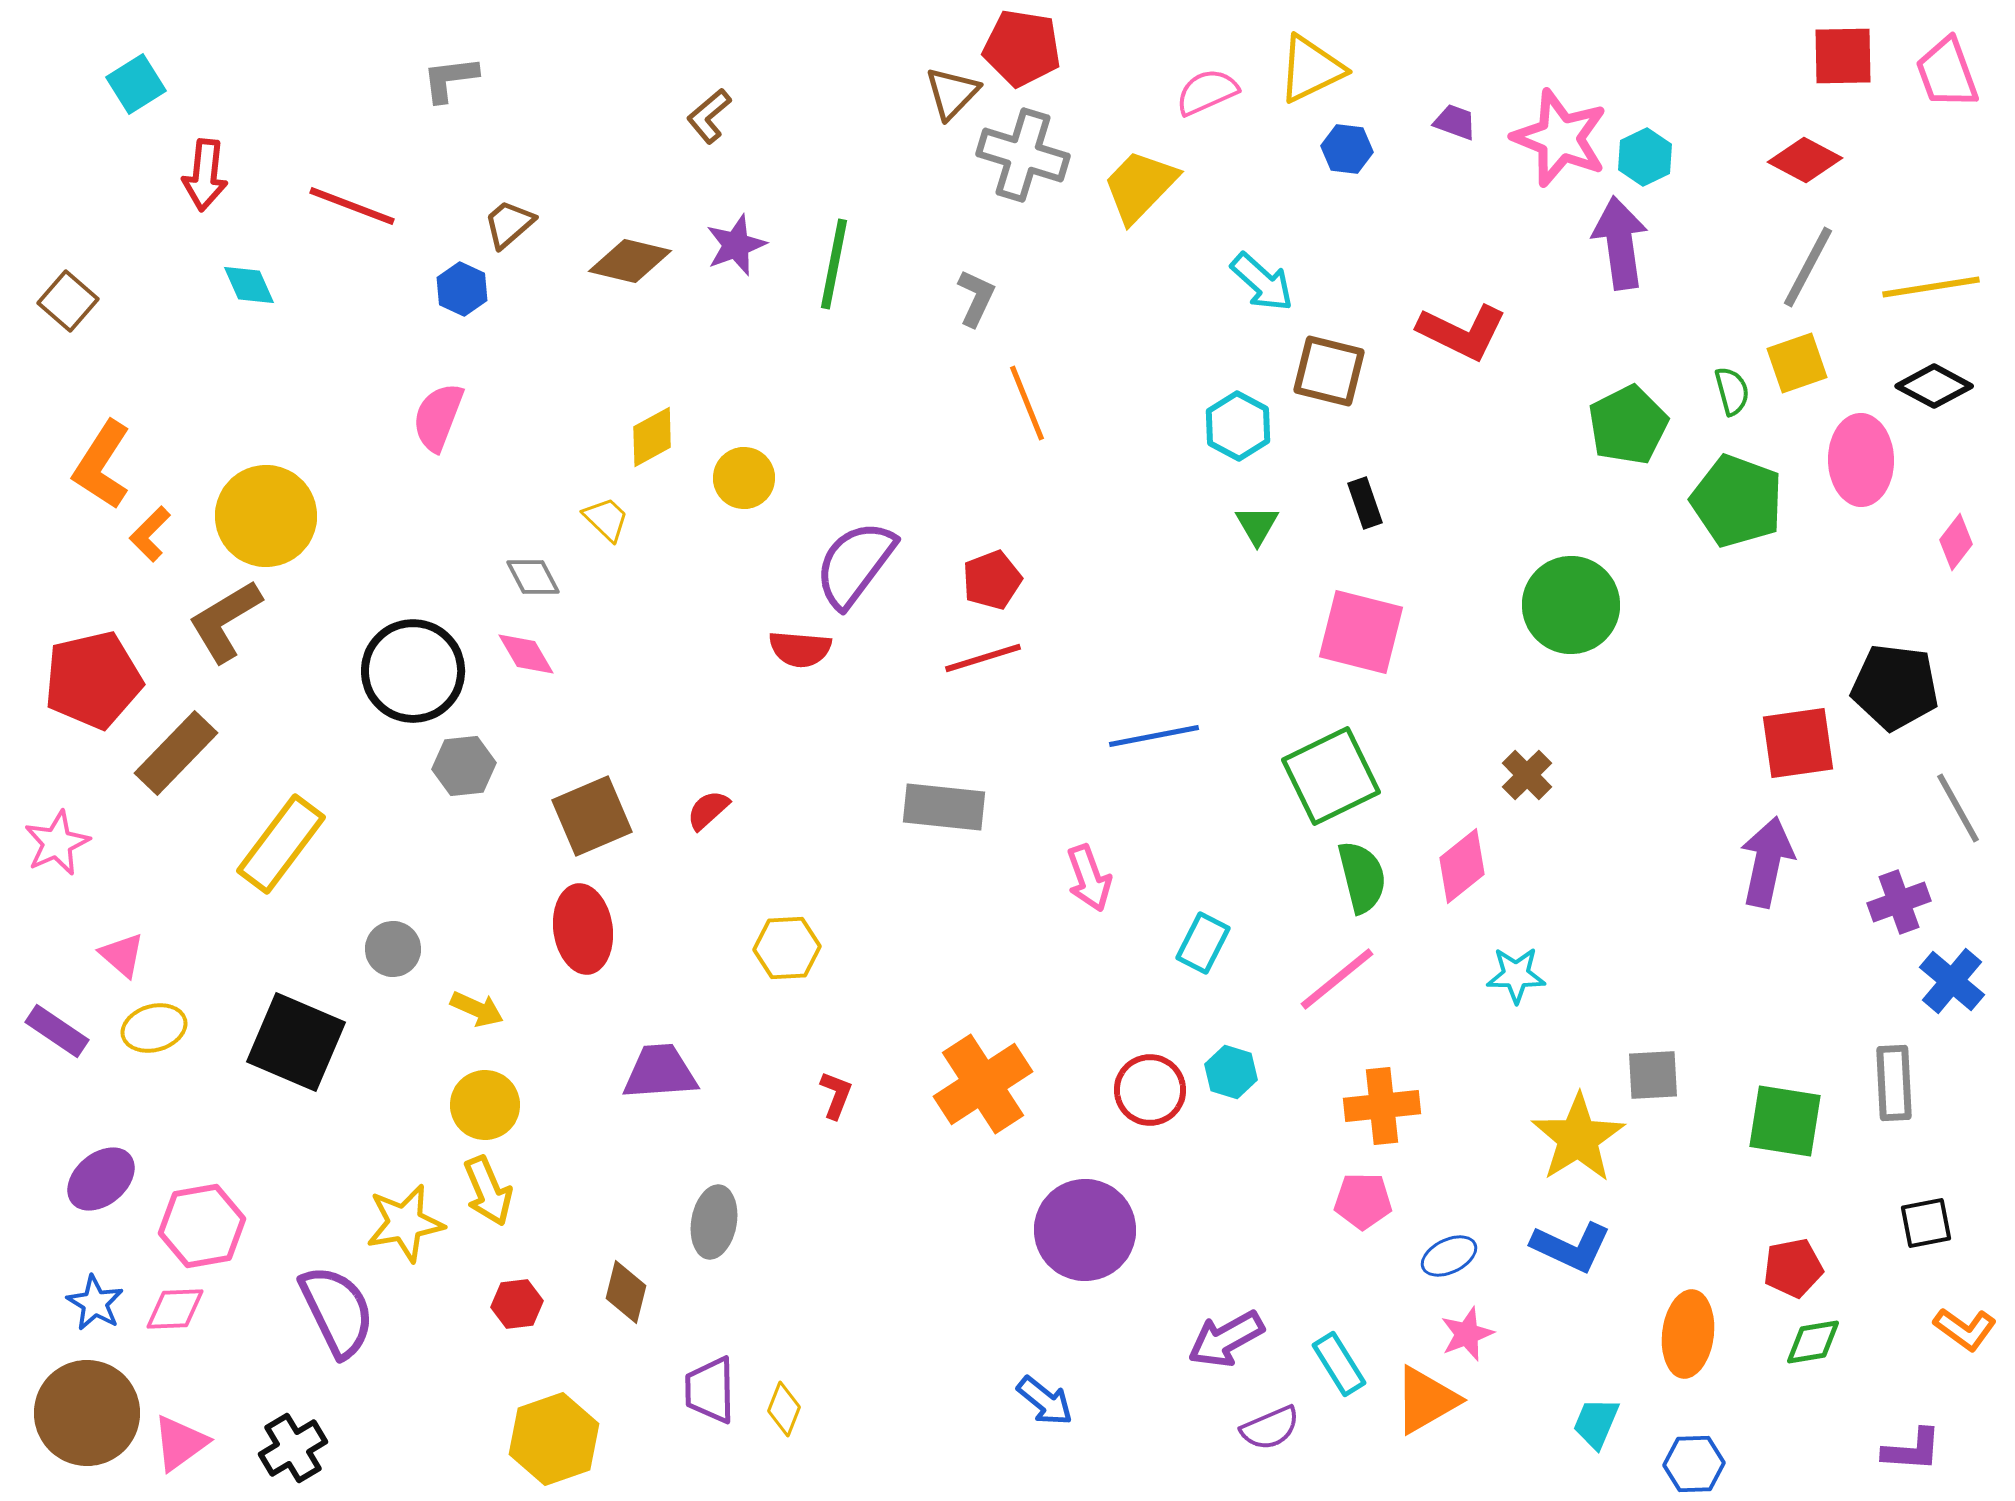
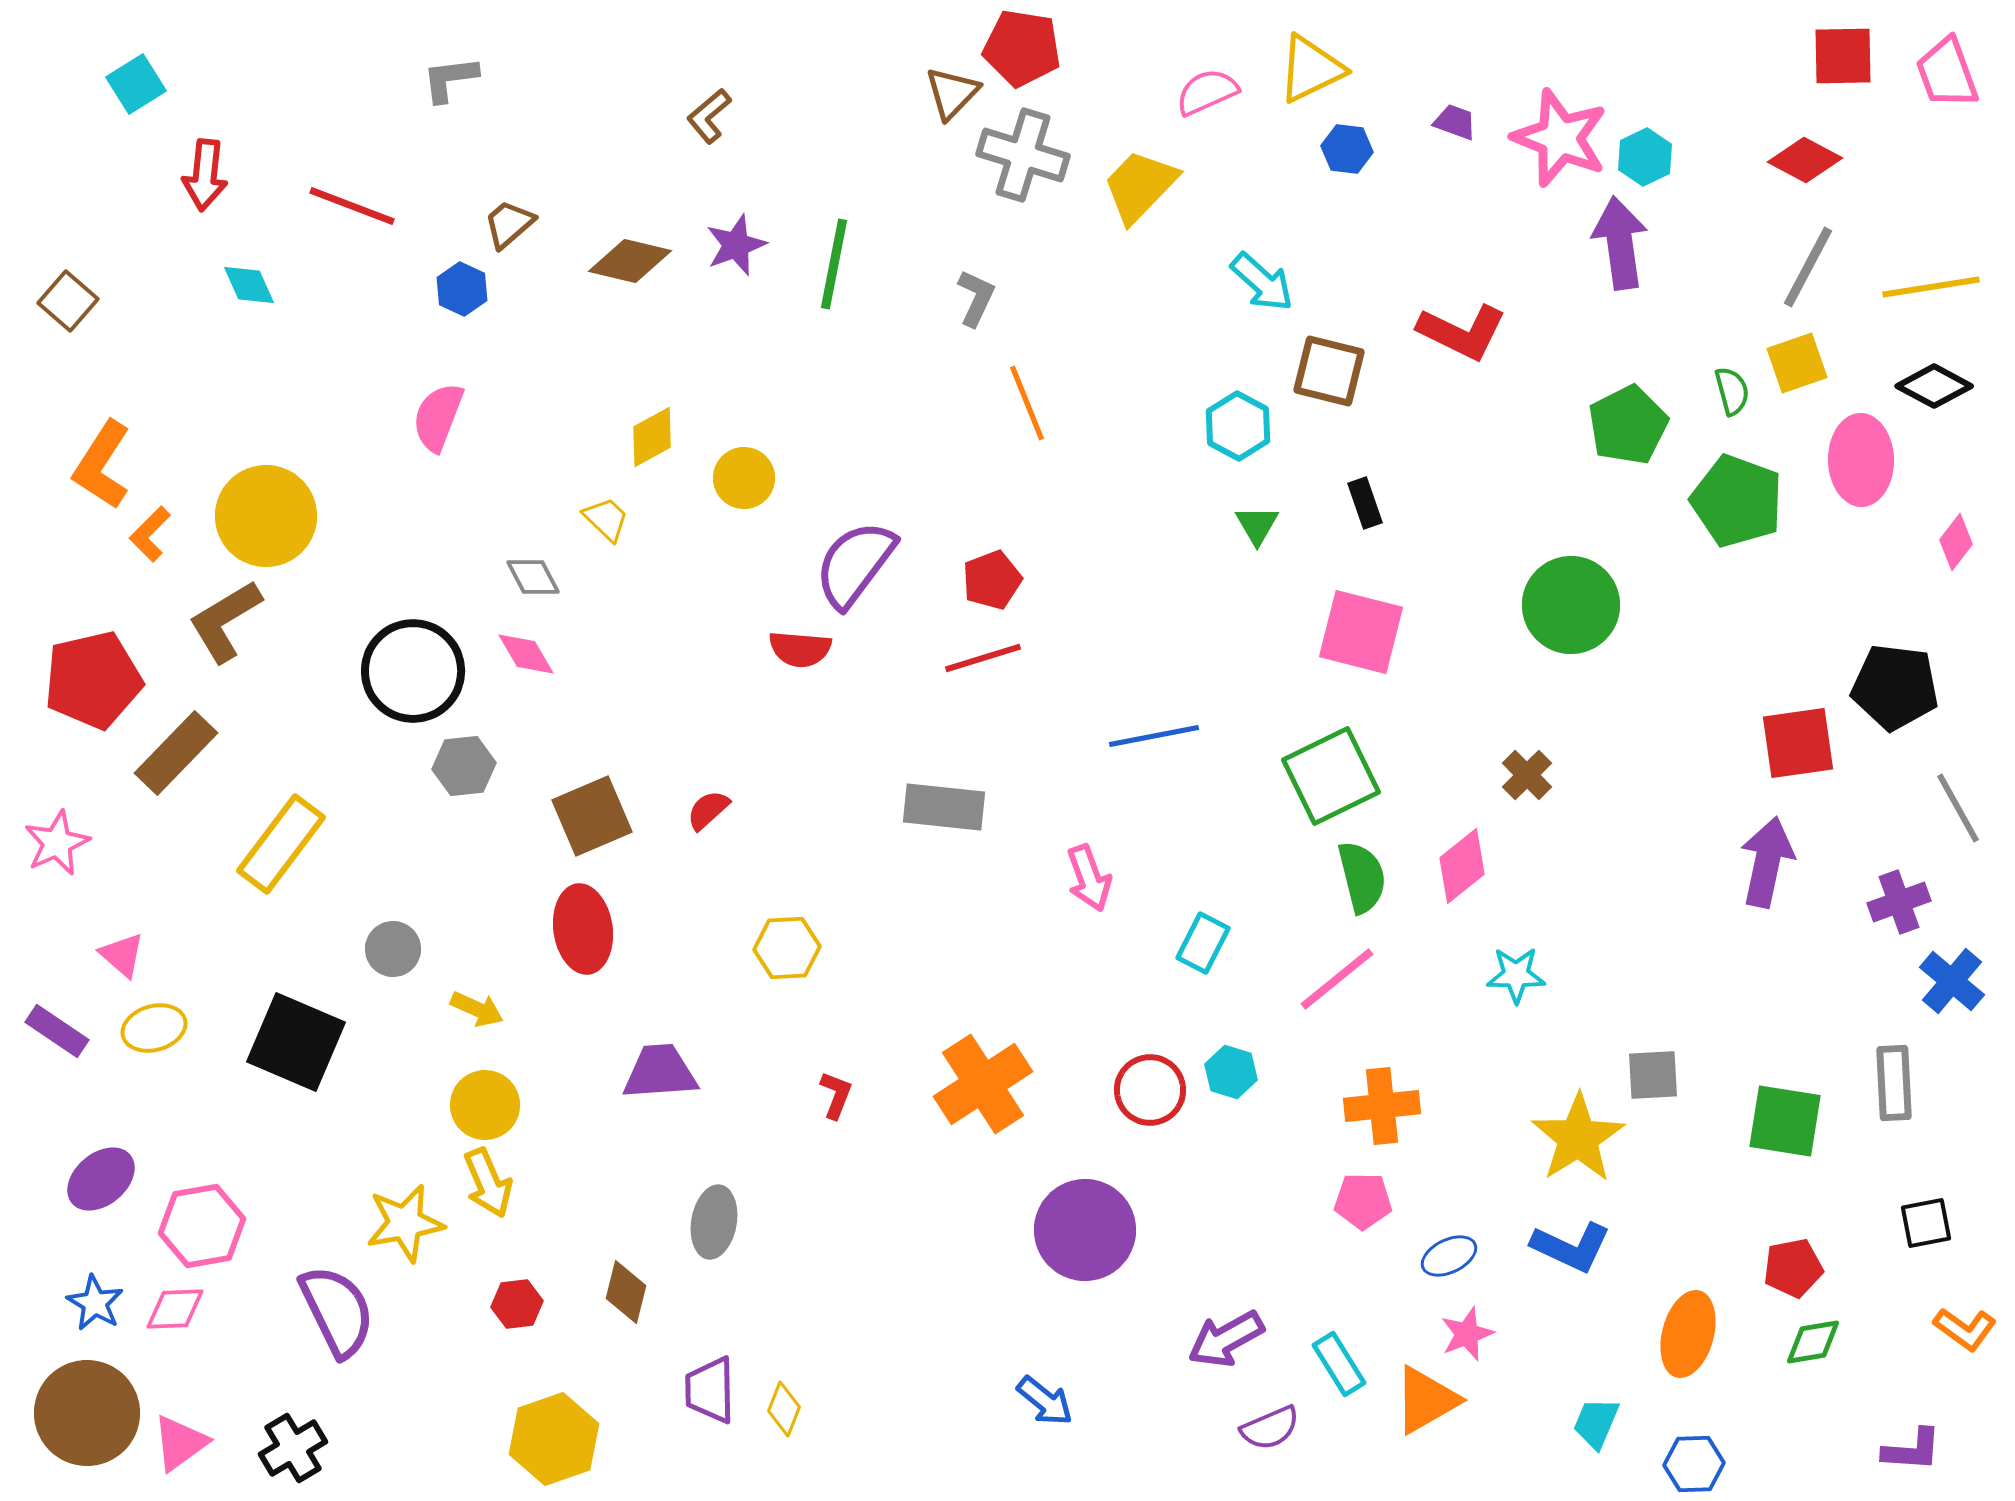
yellow arrow at (488, 1191): moved 8 px up
orange ellipse at (1688, 1334): rotated 8 degrees clockwise
